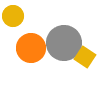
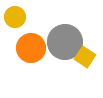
yellow circle: moved 2 px right, 1 px down
gray circle: moved 1 px right, 1 px up
